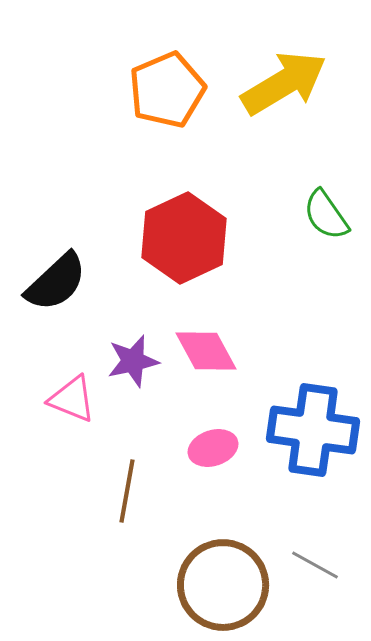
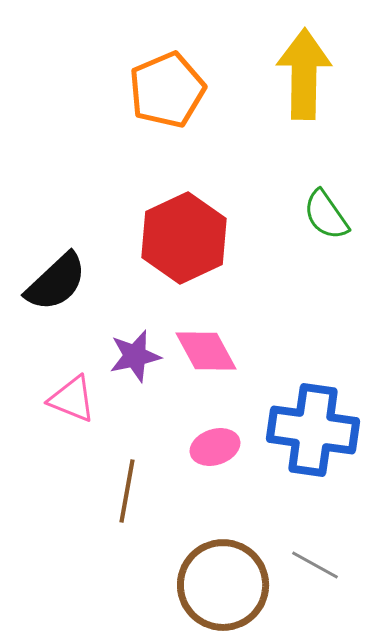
yellow arrow: moved 20 px right, 9 px up; rotated 58 degrees counterclockwise
purple star: moved 2 px right, 5 px up
pink ellipse: moved 2 px right, 1 px up
